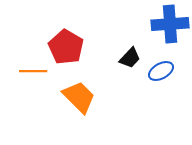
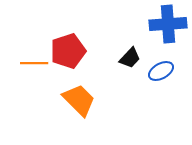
blue cross: moved 2 px left
red pentagon: moved 2 px right, 4 px down; rotated 24 degrees clockwise
orange line: moved 1 px right, 8 px up
orange trapezoid: moved 3 px down
